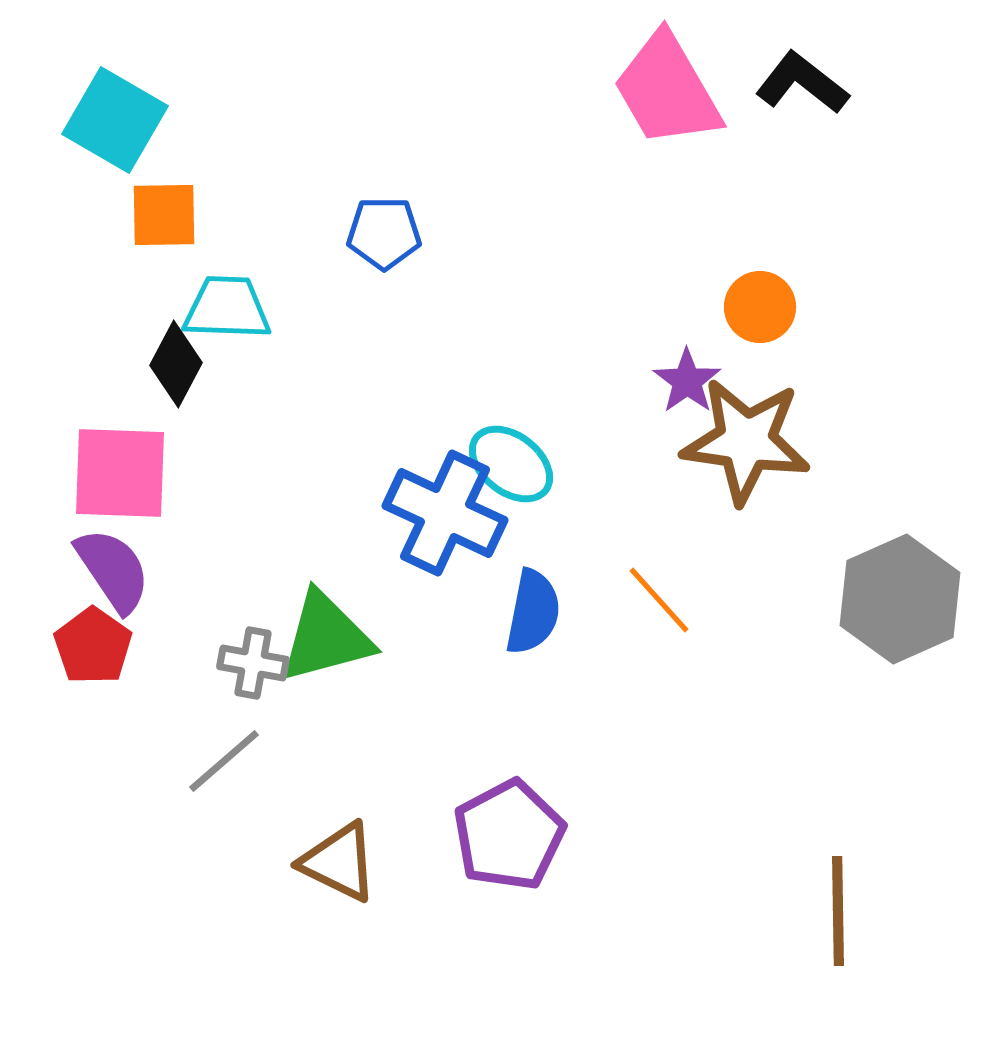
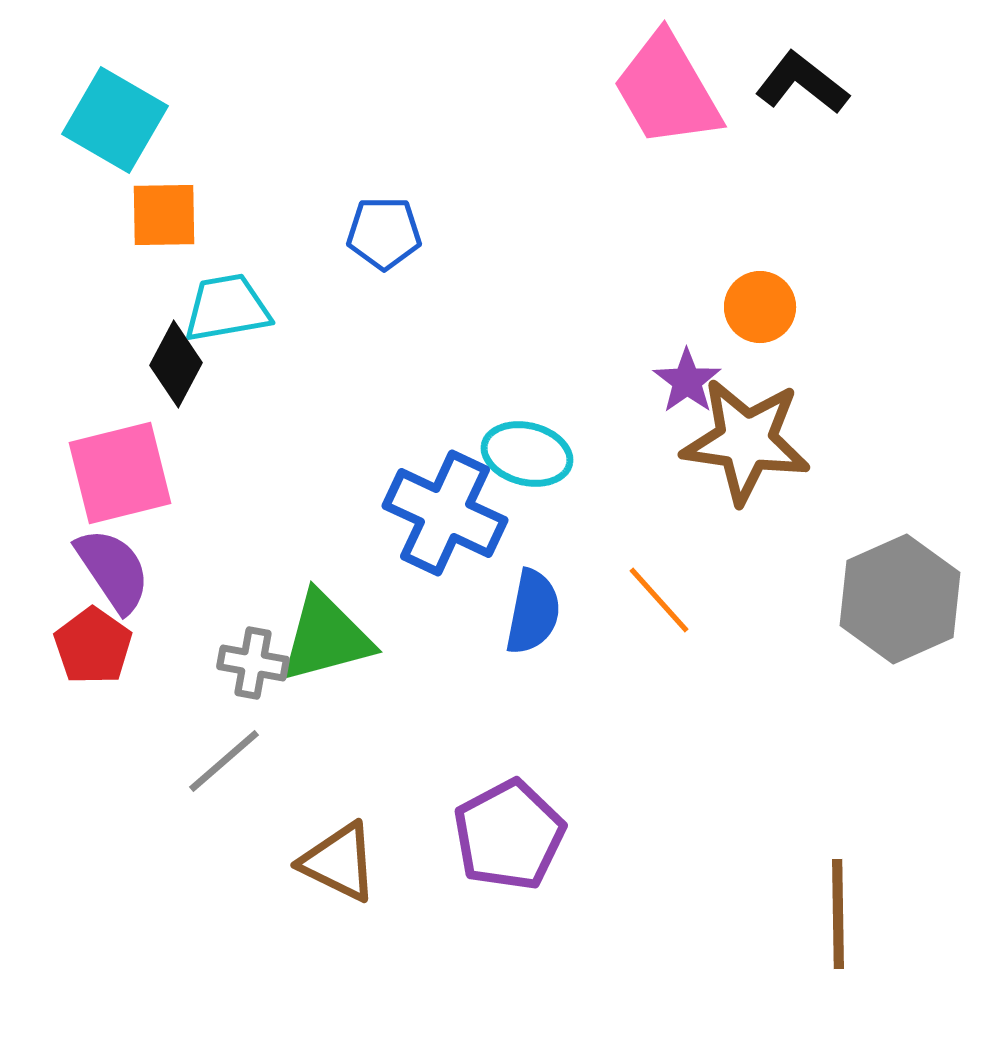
cyan trapezoid: rotated 12 degrees counterclockwise
cyan ellipse: moved 16 px right, 10 px up; rotated 24 degrees counterclockwise
pink square: rotated 16 degrees counterclockwise
brown line: moved 3 px down
